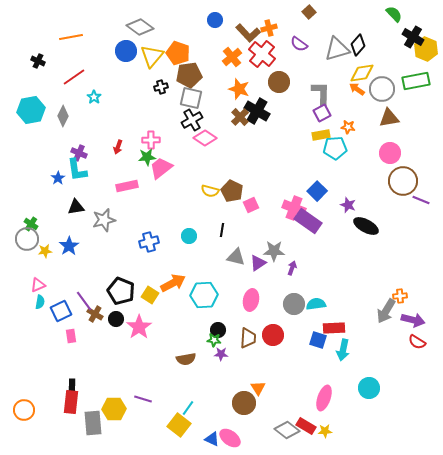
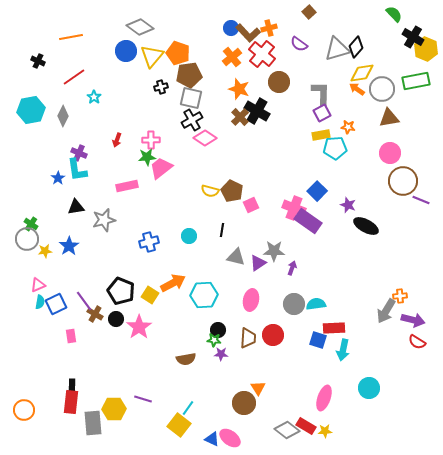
blue circle at (215, 20): moved 16 px right, 8 px down
black diamond at (358, 45): moved 2 px left, 2 px down
red arrow at (118, 147): moved 1 px left, 7 px up
blue square at (61, 311): moved 5 px left, 7 px up
